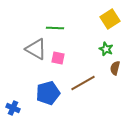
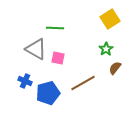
green star: rotated 16 degrees clockwise
brown semicircle: rotated 24 degrees clockwise
blue cross: moved 12 px right, 27 px up
